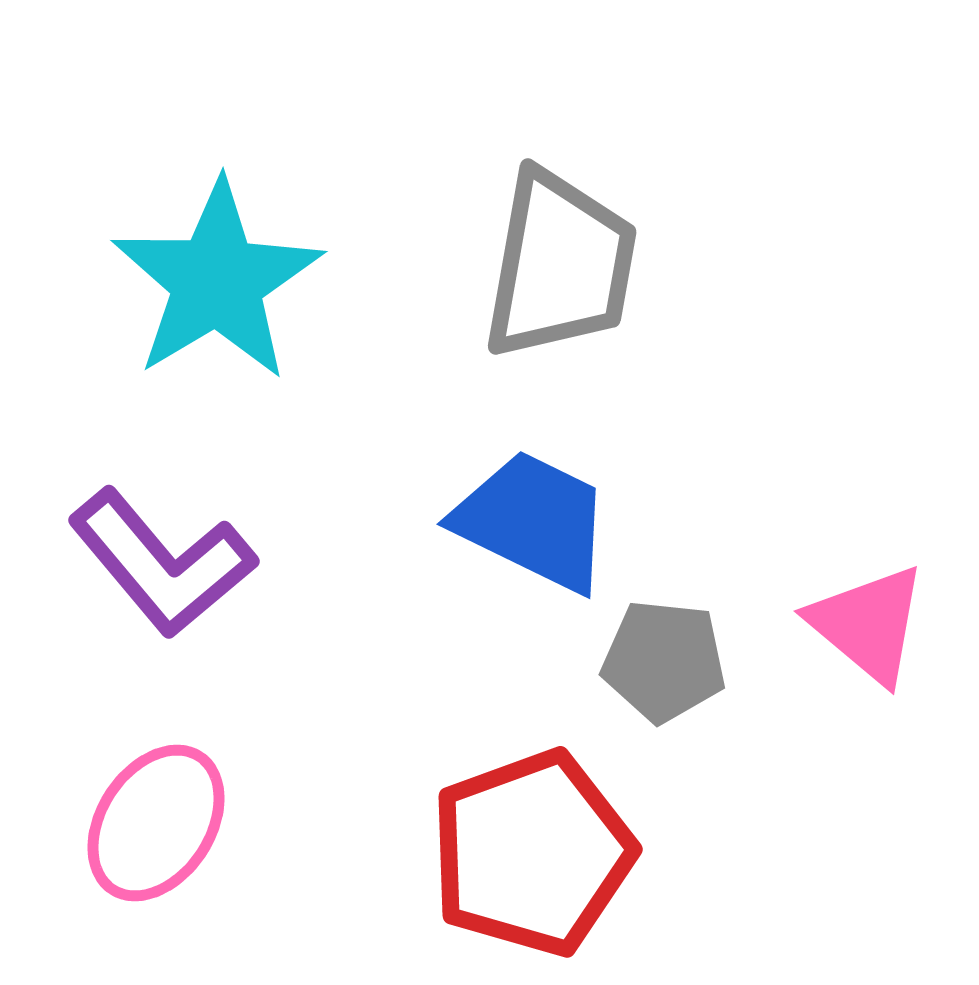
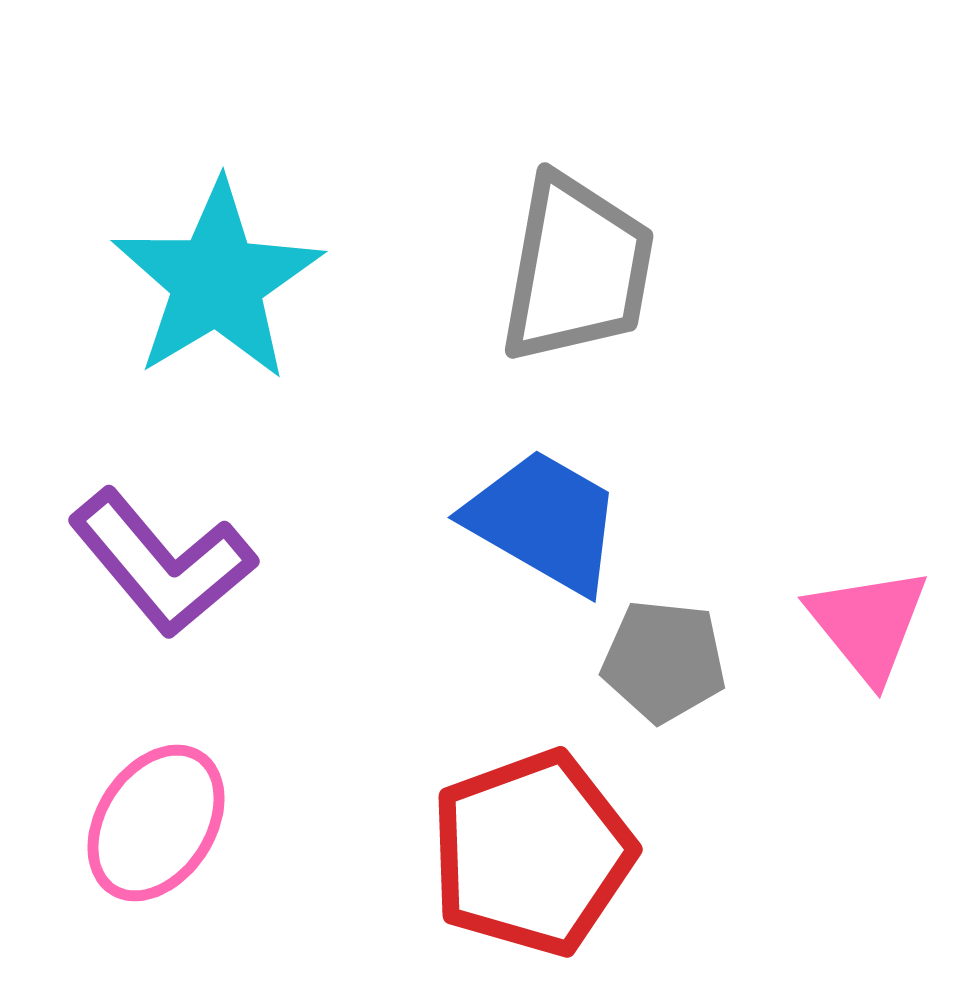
gray trapezoid: moved 17 px right, 4 px down
blue trapezoid: moved 11 px right; rotated 4 degrees clockwise
pink triangle: rotated 11 degrees clockwise
